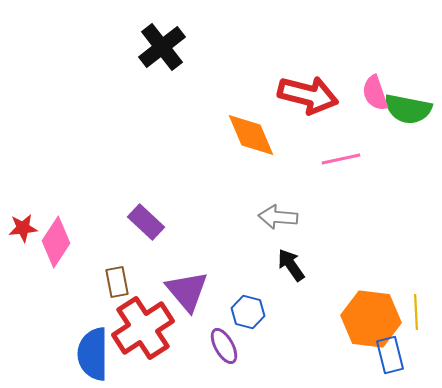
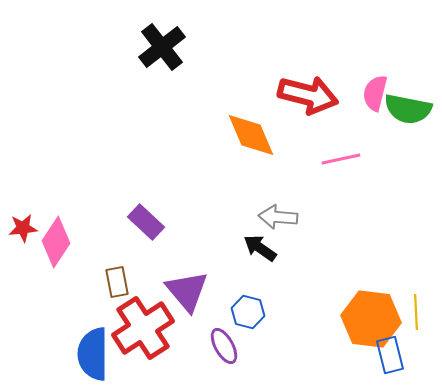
pink semicircle: rotated 33 degrees clockwise
black arrow: moved 31 px left, 17 px up; rotated 20 degrees counterclockwise
